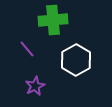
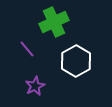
green cross: moved 1 px right, 2 px down; rotated 20 degrees counterclockwise
white hexagon: moved 1 px down
